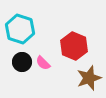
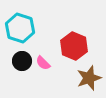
cyan hexagon: moved 1 px up
black circle: moved 1 px up
